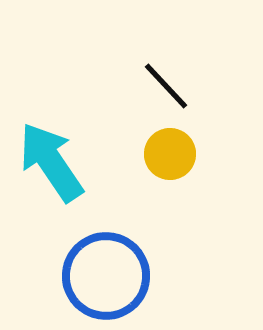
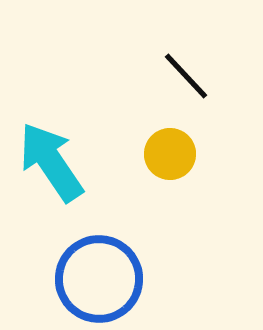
black line: moved 20 px right, 10 px up
blue circle: moved 7 px left, 3 px down
